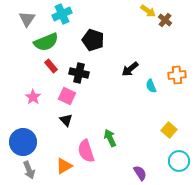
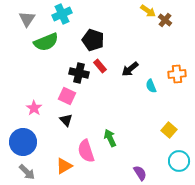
red rectangle: moved 49 px right
orange cross: moved 1 px up
pink star: moved 1 px right, 11 px down
gray arrow: moved 2 px left, 2 px down; rotated 24 degrees counterclockwise
